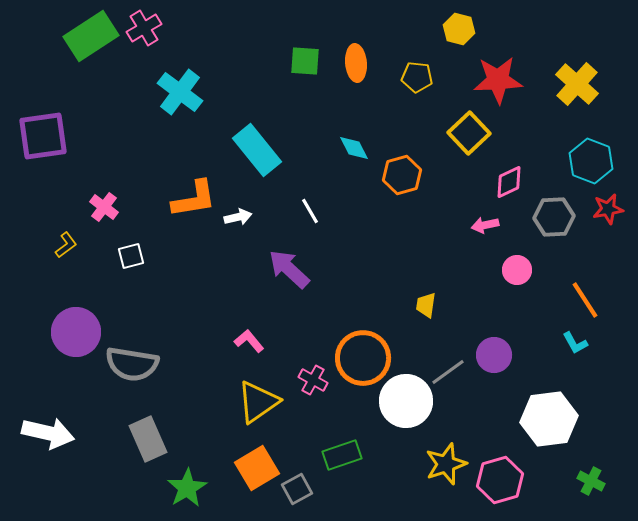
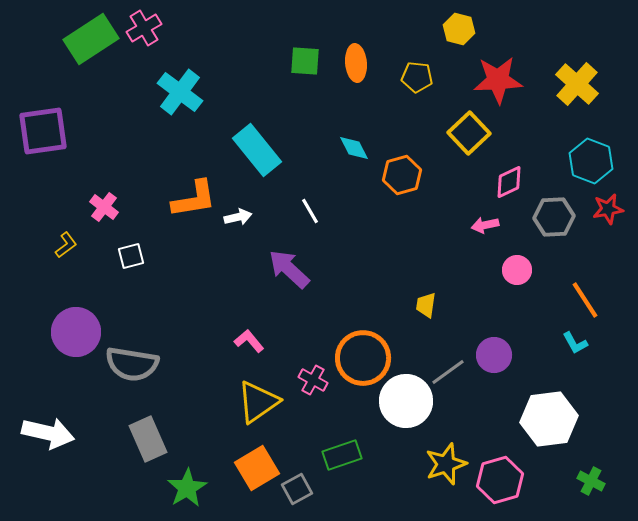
green rectangle at (91, 36): moved 3 px down
purple square at (43, 136): moved 5 px up
